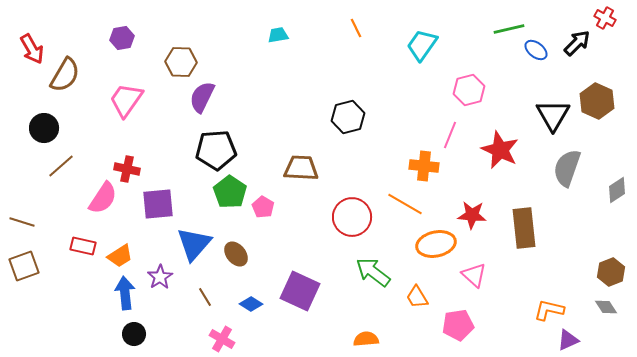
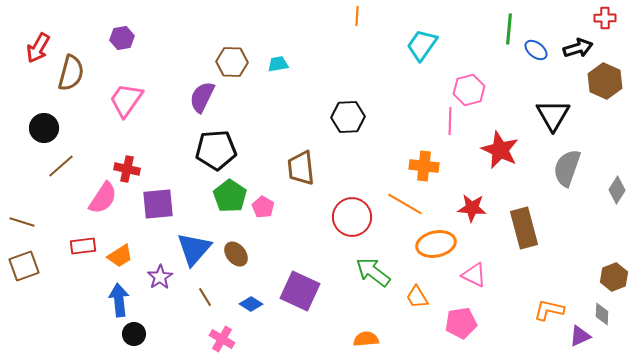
red cross at (605, 18): rotated 30 degrees counterclockwise
orange line at (356, 28): moved 1 px right, 12 px up; rotated 30 degrees clockwise
green line at (509, 29): rotated 72 degrees counterclockwise
cyan trapezoid at (278, 35): moved 29 px down
black arrow at (577, 43): moved 1 px right, 5 px down; rotated 28 degrees clockwise
red arrow at (32, 49): moved 6 px right, 1 px up; rotated 60 degrees clockwise
brown hexagon at (181, 62): moved 51 px right
brown semicircle at (65, 75): moved 6 px right, 2 px up; rotated 15 degrees counterclockwise
brown hexagon at (597, 101): moved 8 px right, 20 px up
black hexagon at (348, 117): rotated 12 degrees clockwise
pink line at (450, 135): moved 14 px up; rotated 20 degrees counterclockwise
brown trapezoid at (301, 168): rotated 99 degrees counterclockwise
gray diamond at (617, 190): rotated 24 degrees counterclockwise
green pentagon at (230, 192): moved 4 px down
red star at (472, 215): moved 7 px up
brown rectangle at (524, 228): rotated 9 degrees counterclockwise
blue triangle at (194, 244): moved 5 px down
red rectangle at (83, 246): rotated 20 degrees counterclockwise
brown hexagon at (611, 272): moved 3 px right, 5 px down
pink triangle at (474, 275): rotated 16 degrees counterclockwise
blue arrow at (125, 293): moved 6 px left, 7 px down
gray diamond at (606, 307): moved 4 px left, 7 px down; rotated 35 degrees clockwise
pink pentagon at (458, 325): moved 3 px right, 2 px up
purple triangle at (568, 340): moved 12 px right, 4 px up
